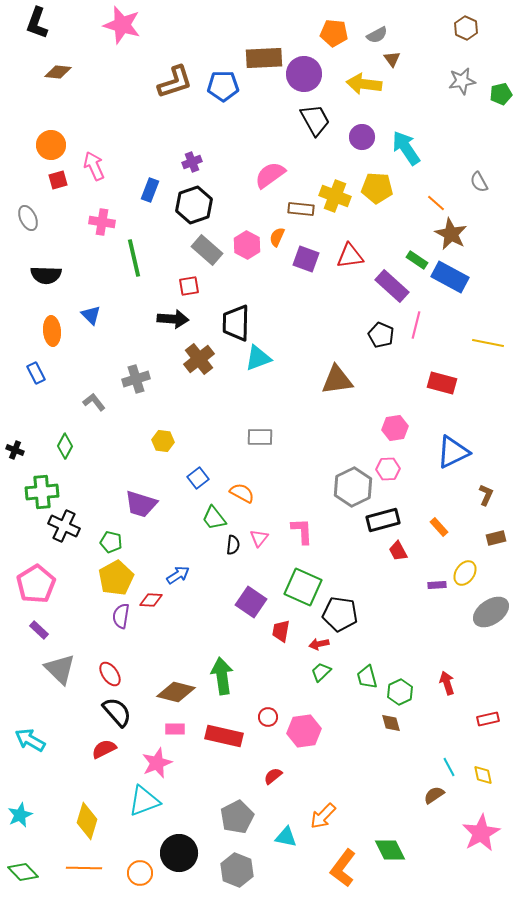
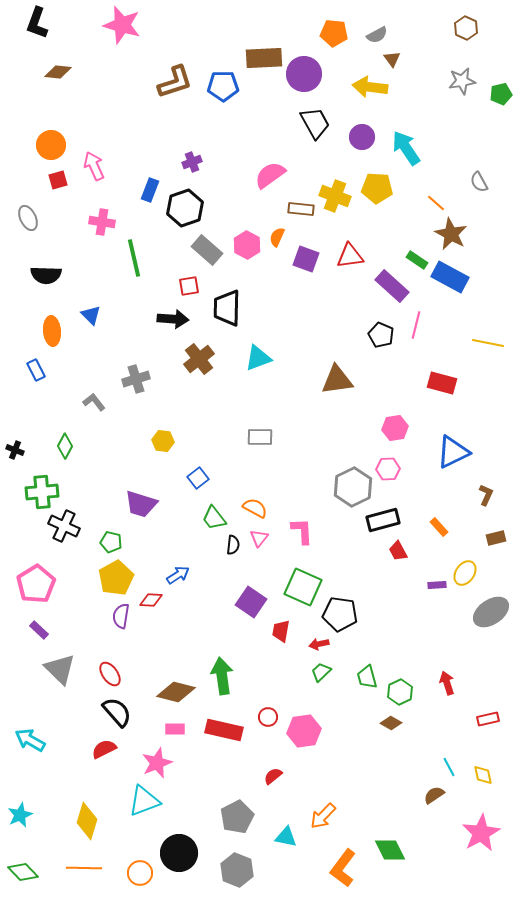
yellow arrow at (364, 84): moved 6 px right, 3 px down
black trapezoid at (315, 120): moved 3 px down
black hexagon at (194, 205): moved 9 px left, 3 px down
black trapezoid at (236, 323): moved 9 px left, 15 px up
blue rectangle at (36, 373): moved 3 px up
orange semicircle at (242, 493): moved 13 px right, 15 px down
brown diamond at (391, 723): rotated 45 degrees counterclockwise
red rectangle at (224, 736): moved 6 px up
